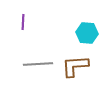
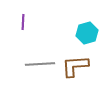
cyan hexagon: rotated 20 degrees counterclockwise
gray line: moved 2 px right
